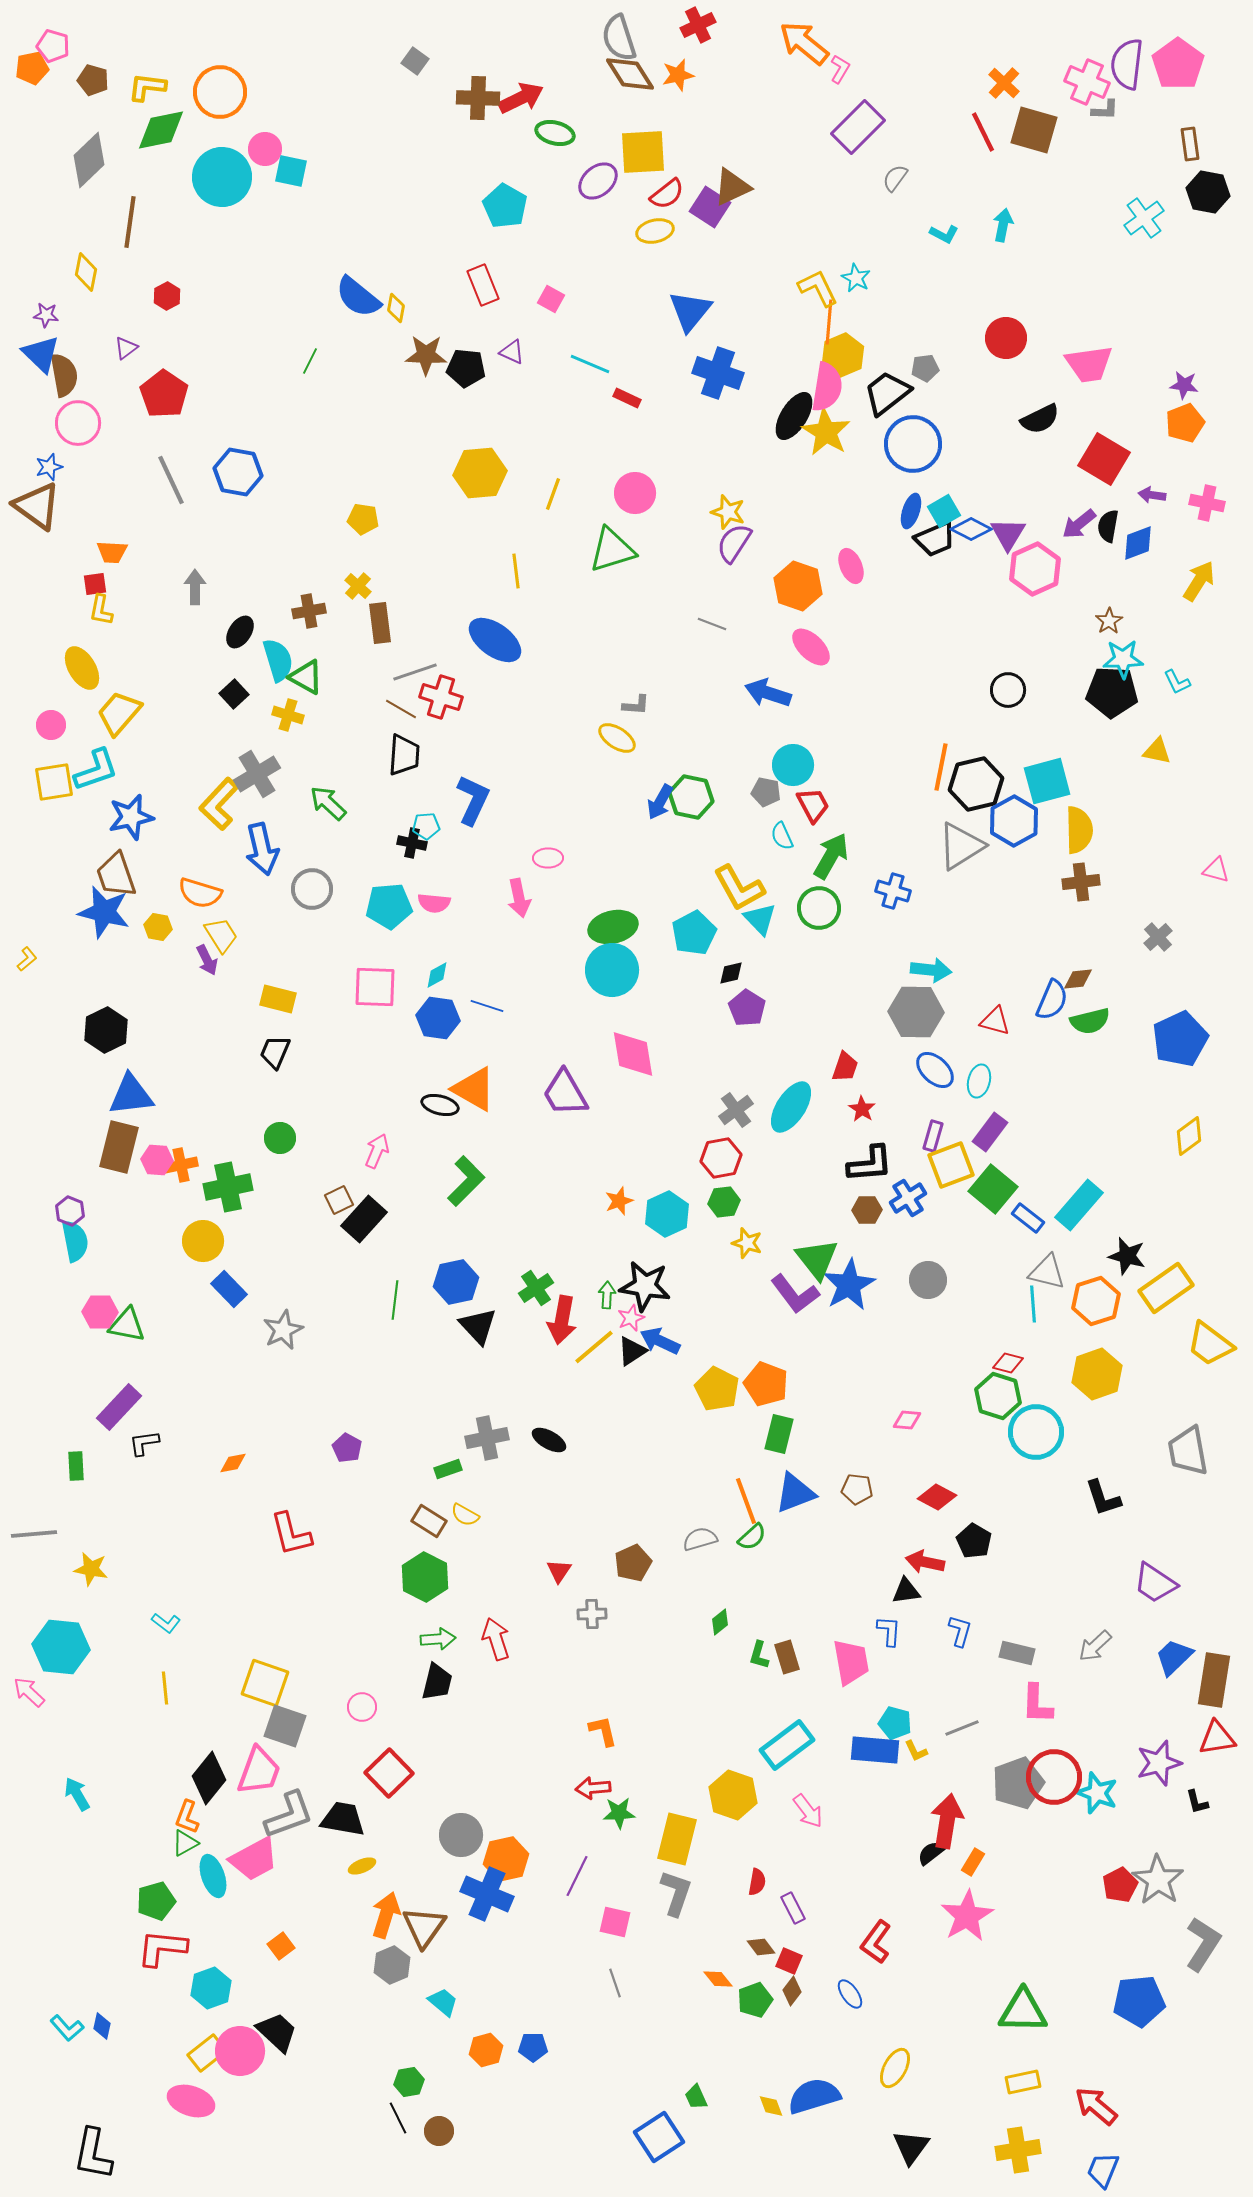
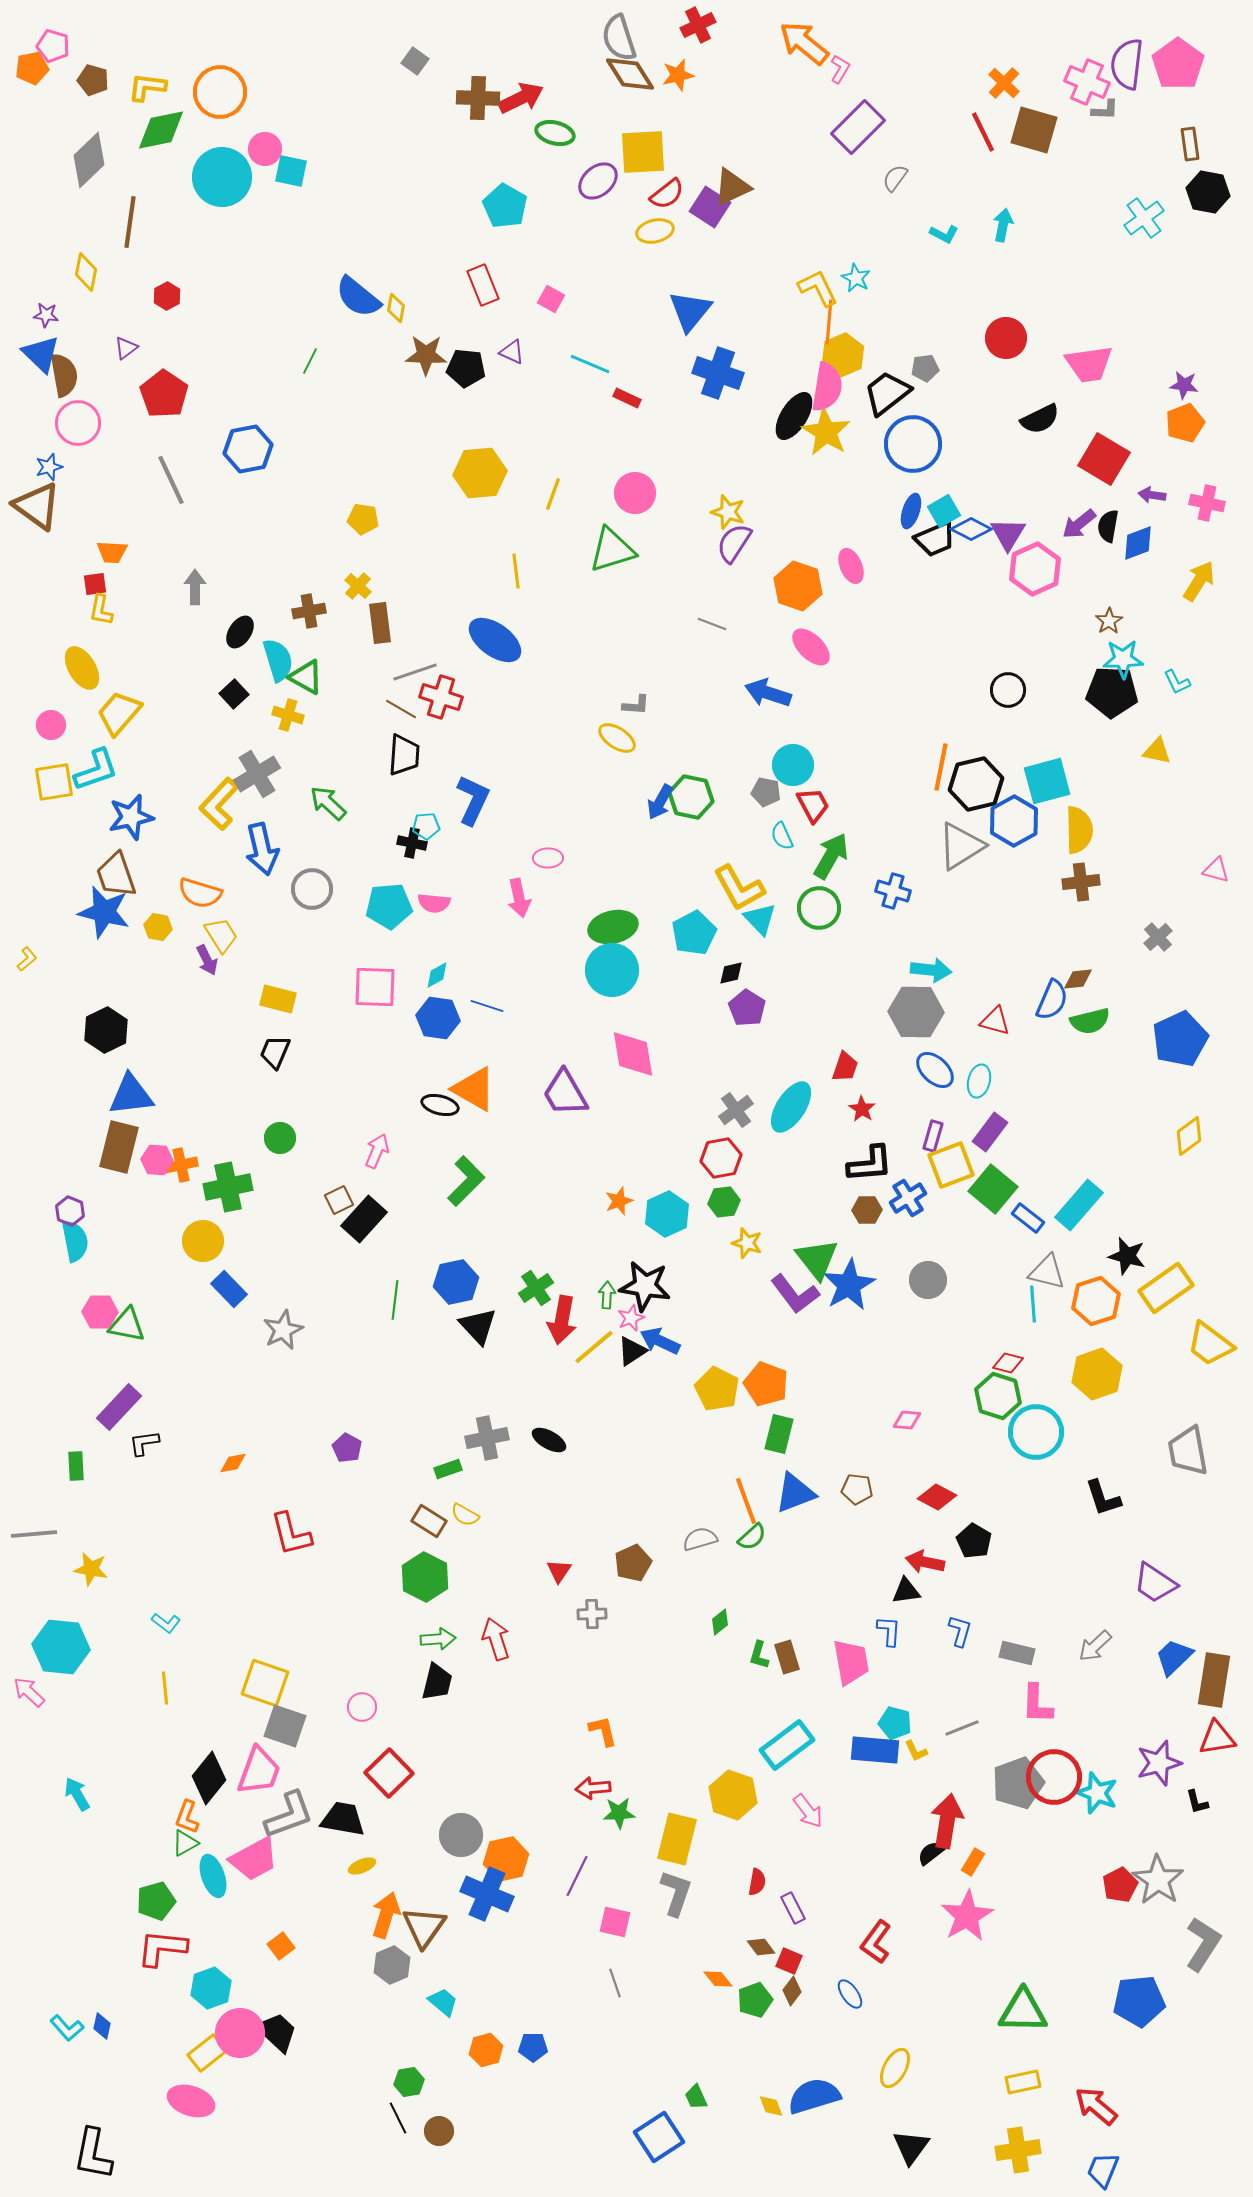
blue hexagon at (238, 472): moved 10 px right, 23 px up; rotated 21 degrees counterclockwise
pink circle at (240, 2051): moved 18 px up
